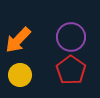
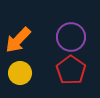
yellow circle: moved 2 px up
